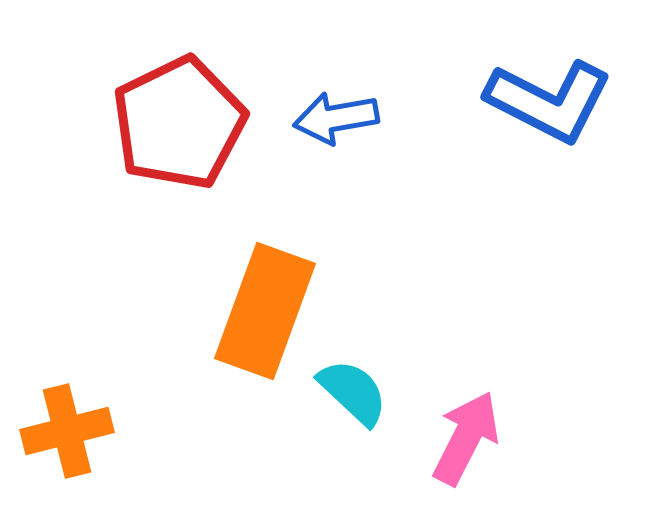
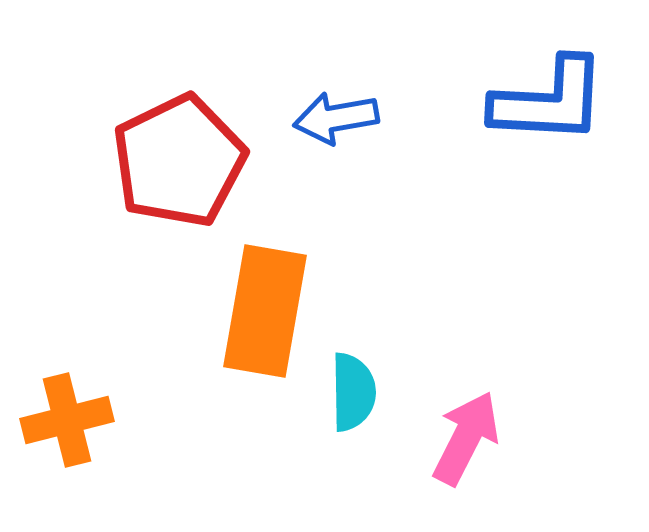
blue L-shape: rotated 24 degrees counterclockwise
red pentagon: moved 38 px down
orange rectangle: rotated 10 degrees counterclockwise
cyan semicircle: rotated 46 degrees clockwise
orange cross: moved 11 px up
